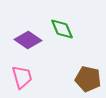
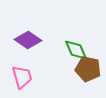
green diamond: moved 14 px right, 21 px down
brown pentagon: moved 10 px up
